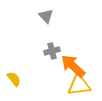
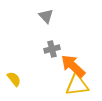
gray cross: moved 2 px up
yellow triangle: moved 2 px left
